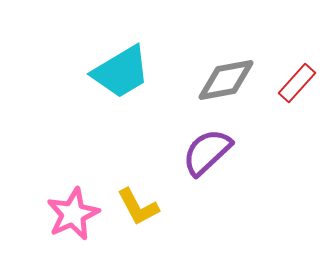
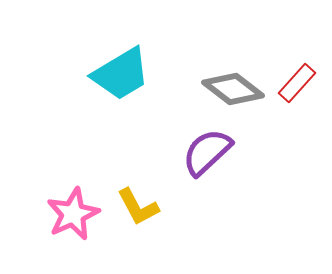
cyan trapezoid: moved 2 px down
gray diamond: moved 7 px right, 9 px down; rotated 48 degrees clockwise
